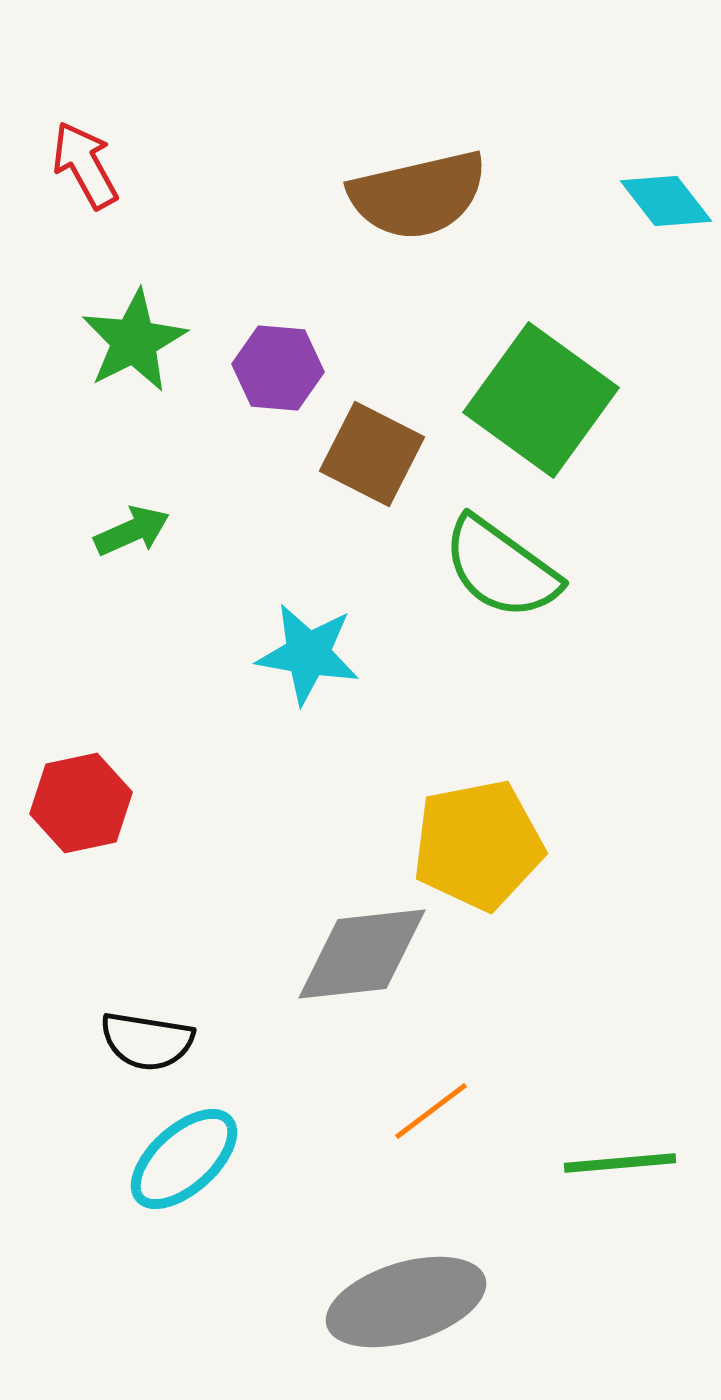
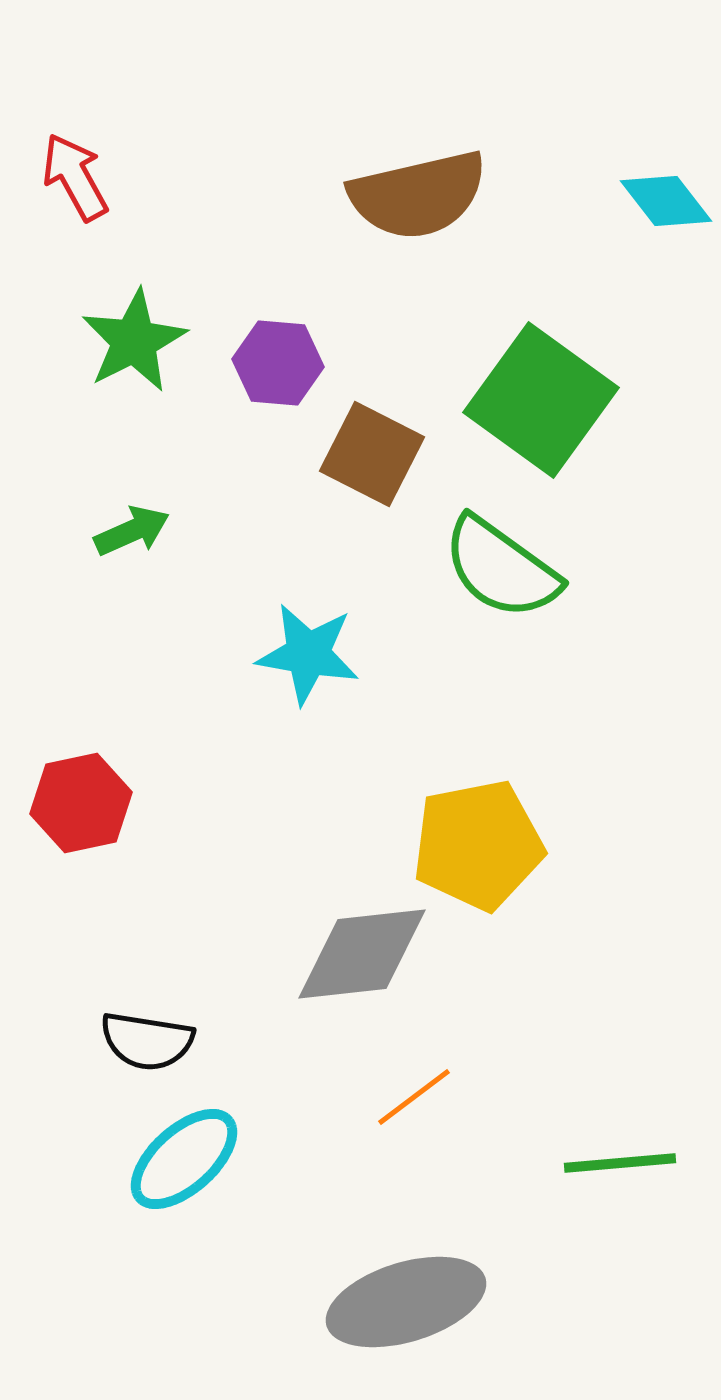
red arrow: moved 10 px left, 12 px down
purple hexagon: moved 5 px up
orange line: moved 17 px left, 14 px up
